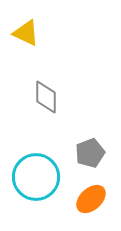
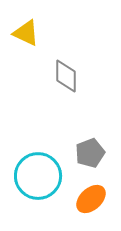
gray diamond: moved 20 px right, 21 px up
cyan circle: moved 2 px right, 1 px up
